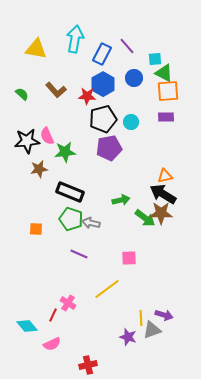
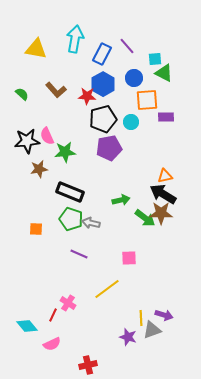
orange square at (168, 91): moved 21 px left, 9 px down
